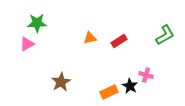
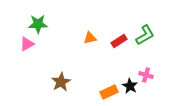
green star: moved 1 px right, 1 px down
green L-shape: moved 20 px left
